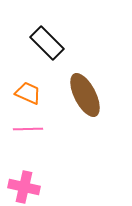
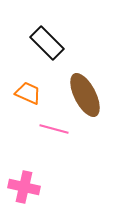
pink line: moved 26 px right; rotated 16 degrees clockwise
